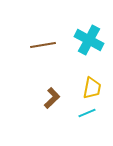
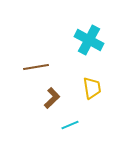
brown line: moved 7 px left, 22 px down
yellow trapezoid: rotated 20 degrees counterclockwise
cyan line: moved 17 px left, 12 px down
